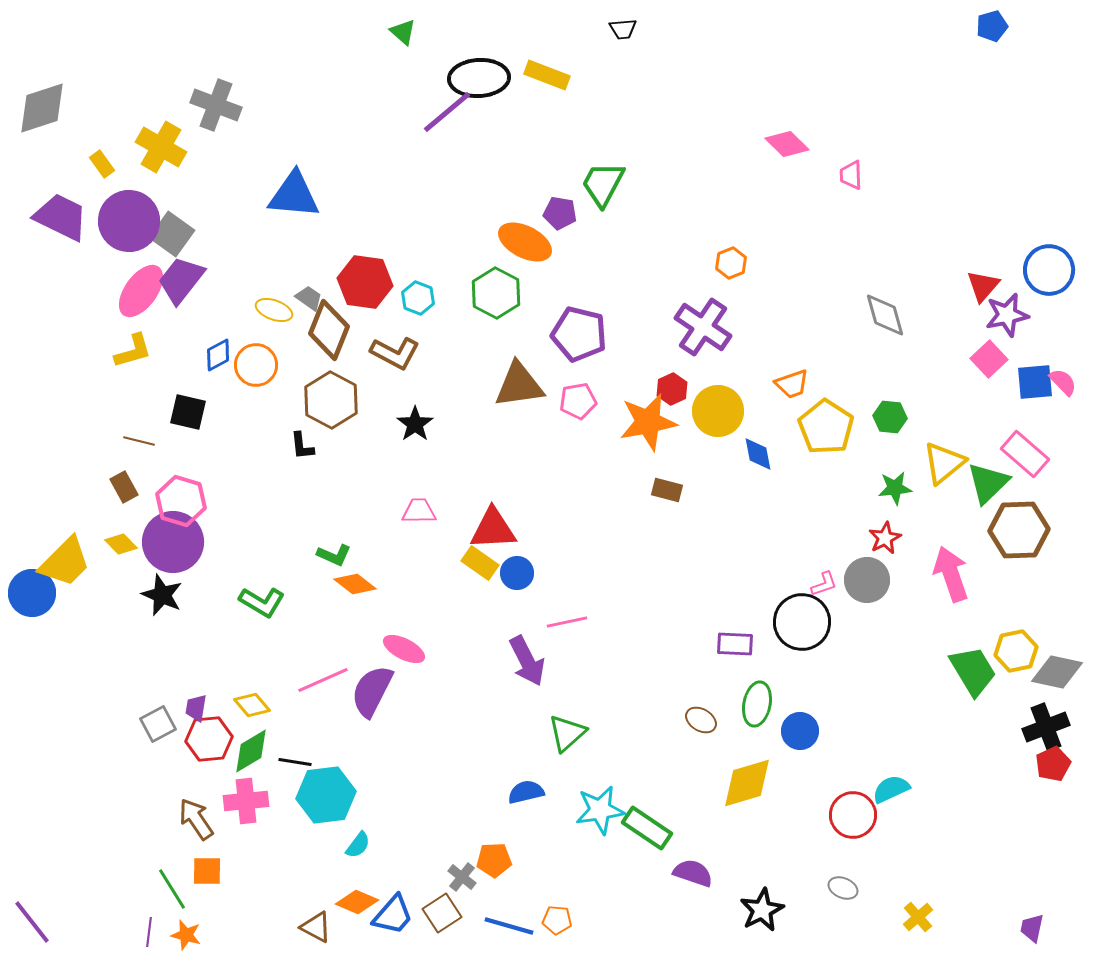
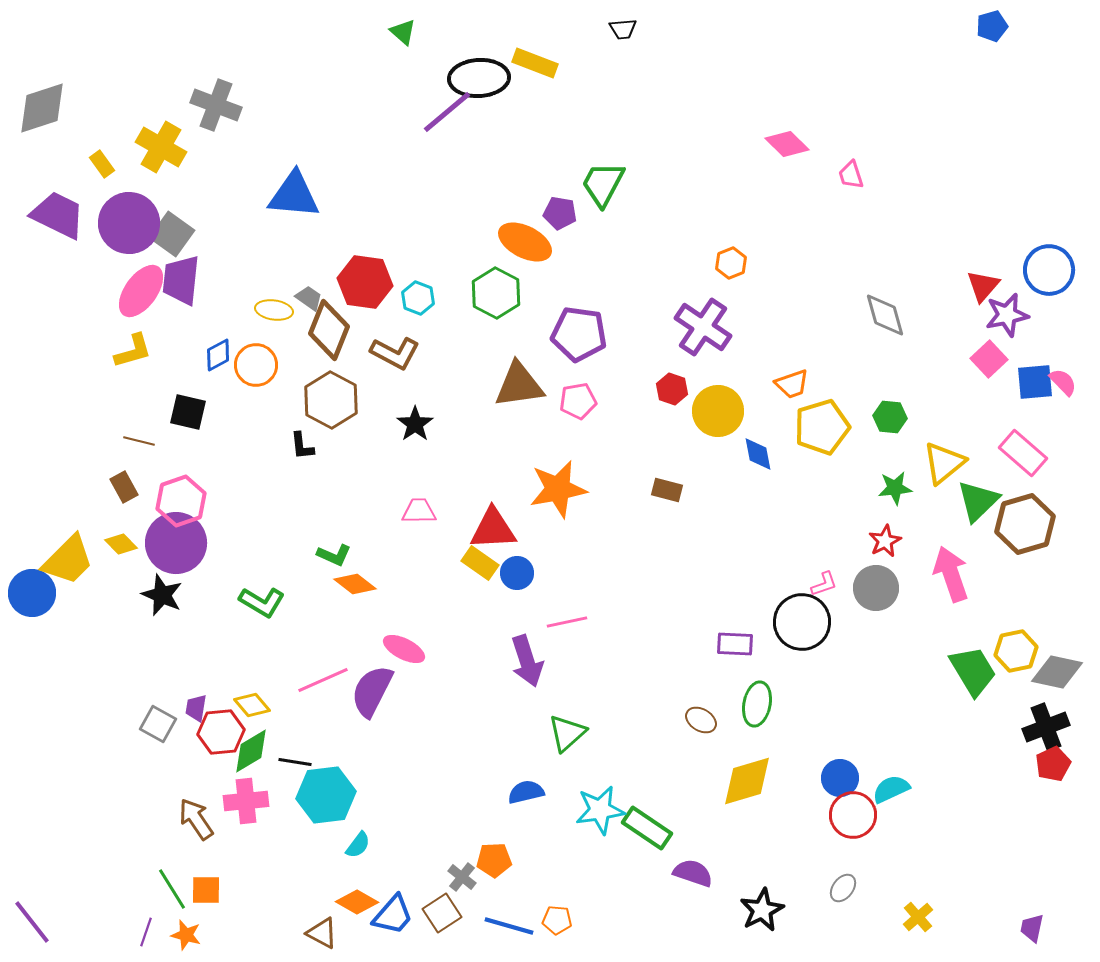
yellow rectangle at (547, 75): moved 12 px left, 12 px up
pink trapezoid at (851, 175): rotated 16 degrees counterclockwise
purple trapezoid at (61, 217): moved 3 px left, 2 px up
purple circle at (129, 221): moved 2 px down
purple trapezoid at (181, 280): rotated 32 degrees counterclockwise
yellow ellipse at (274, 310): rotated 12 degrees counterclockwise
purple pentagon at (579, 334): rotated 6 degrees counterclockwise
red hexagon at (672, 389): rotated 16 degrees counterclockwise
orange star at (648, 422): moved 90 px left, 67 px down
yellow pentagon at (826, 427): moved 4 px left; rotated 22 degrees clockwise
pink rectangle at (1025, 454): moved 2 px left, 1 px up
green triangle at (988, 483): moved 10 px left, 18 px down
pink hexagon at (181, 501): rotated 24 degrees clockwise
brown hexagon at (1019, 530): moved 6 px right, 6 px up; rotated 14 degrees counterclockwise
red star at (885, 538): moved 3 px down
purple circle at (173, 542): moved 3 px right, 1 px down
yellow trapezoid at (65, 562): moved 3 px right, 2 px up
gray circle at (867, 580): moved 9 px right, 8 px down
purple arrow at (527, 661): rotated 9 degrees clockwise
gray square at (158, 724): rotated 33 degrees counterclockwise
blue circle at (800, 731): moved 40 px right, 47 px down
red hexagon at (209, 739): moved 12 px right, 7 px up
yellow diamond at (747, 783): moved 2 px up
orange square at (207, 871): moved 1 px left, 19 px down
gray ellipse at (843, 888): rotated 76 degrees counterclockwise
orange diamond at (357, 902): rotated 6 degrees clockwise
brown triangle at (316, 927): moved 6 px right, 6 px down
purple line at (149, 932): moved 3 px left; rotated 12 degrees clockwise
